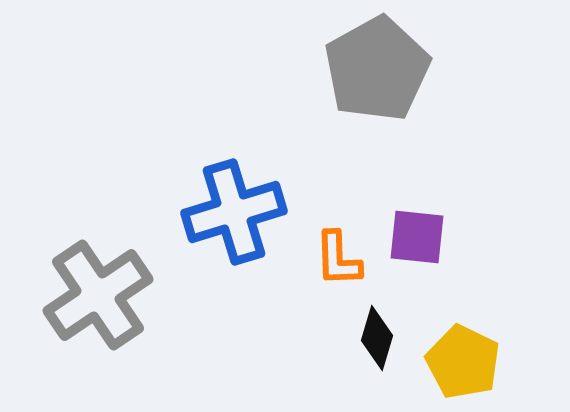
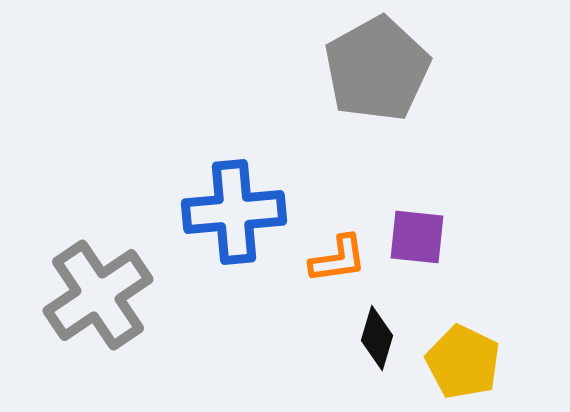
blue cross: rotated 12 degrees clockwise
orange L-shape: rotated 96 degrees counterclockwise
